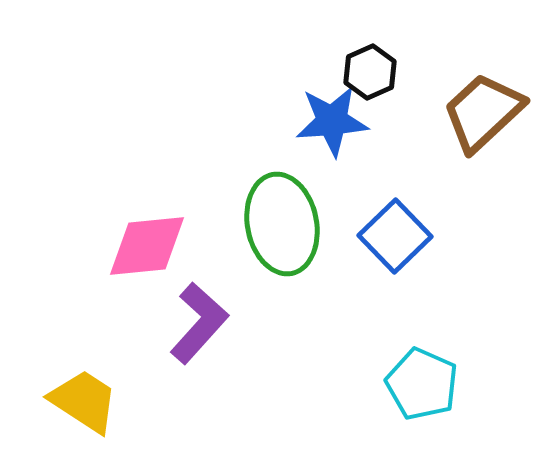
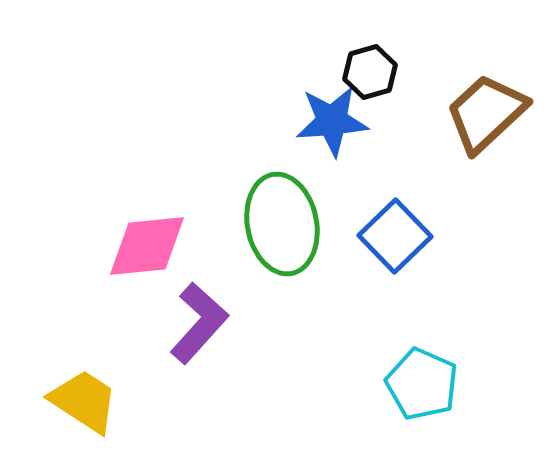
black hexagon: rotated 8 degrees clockwise
brown trapezoid: moved 3 px right, 1 px down
